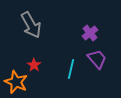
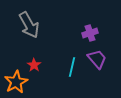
gray arrow: moved 2 px left
purple cross: rotated 21 degrees clockwise
cyan line: moved 1 px right, 2 px up
orange star: rotated 20 degrees clockwise
